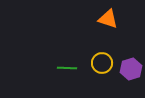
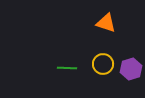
orange triangle: moved 2 px left, 4 px down
yellow circle: moved 1 px right, 1 px down
